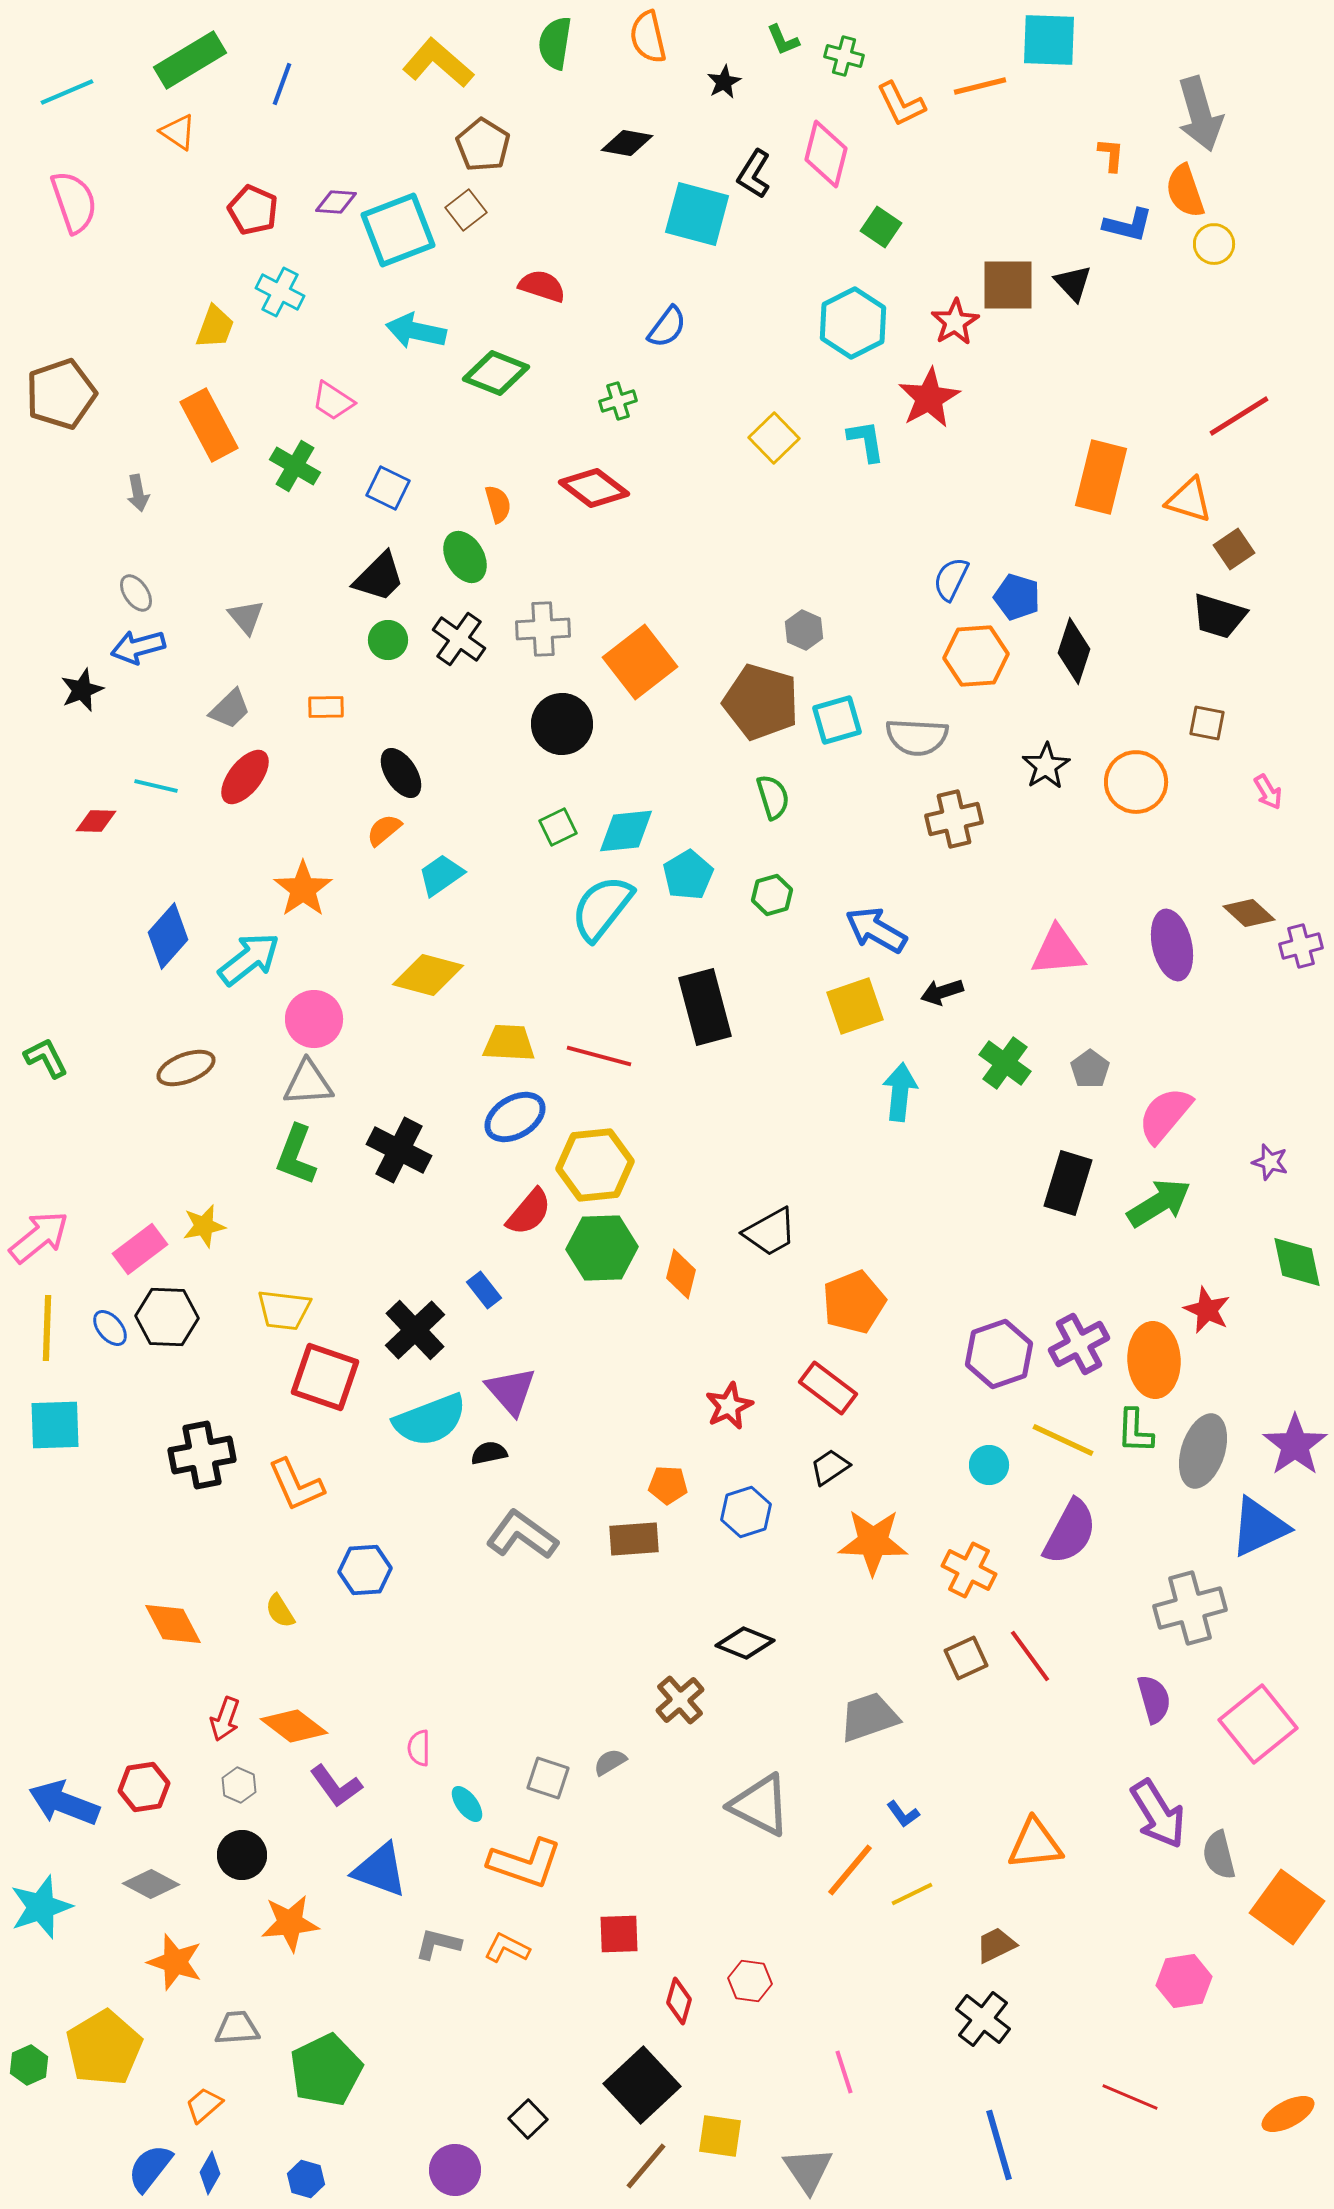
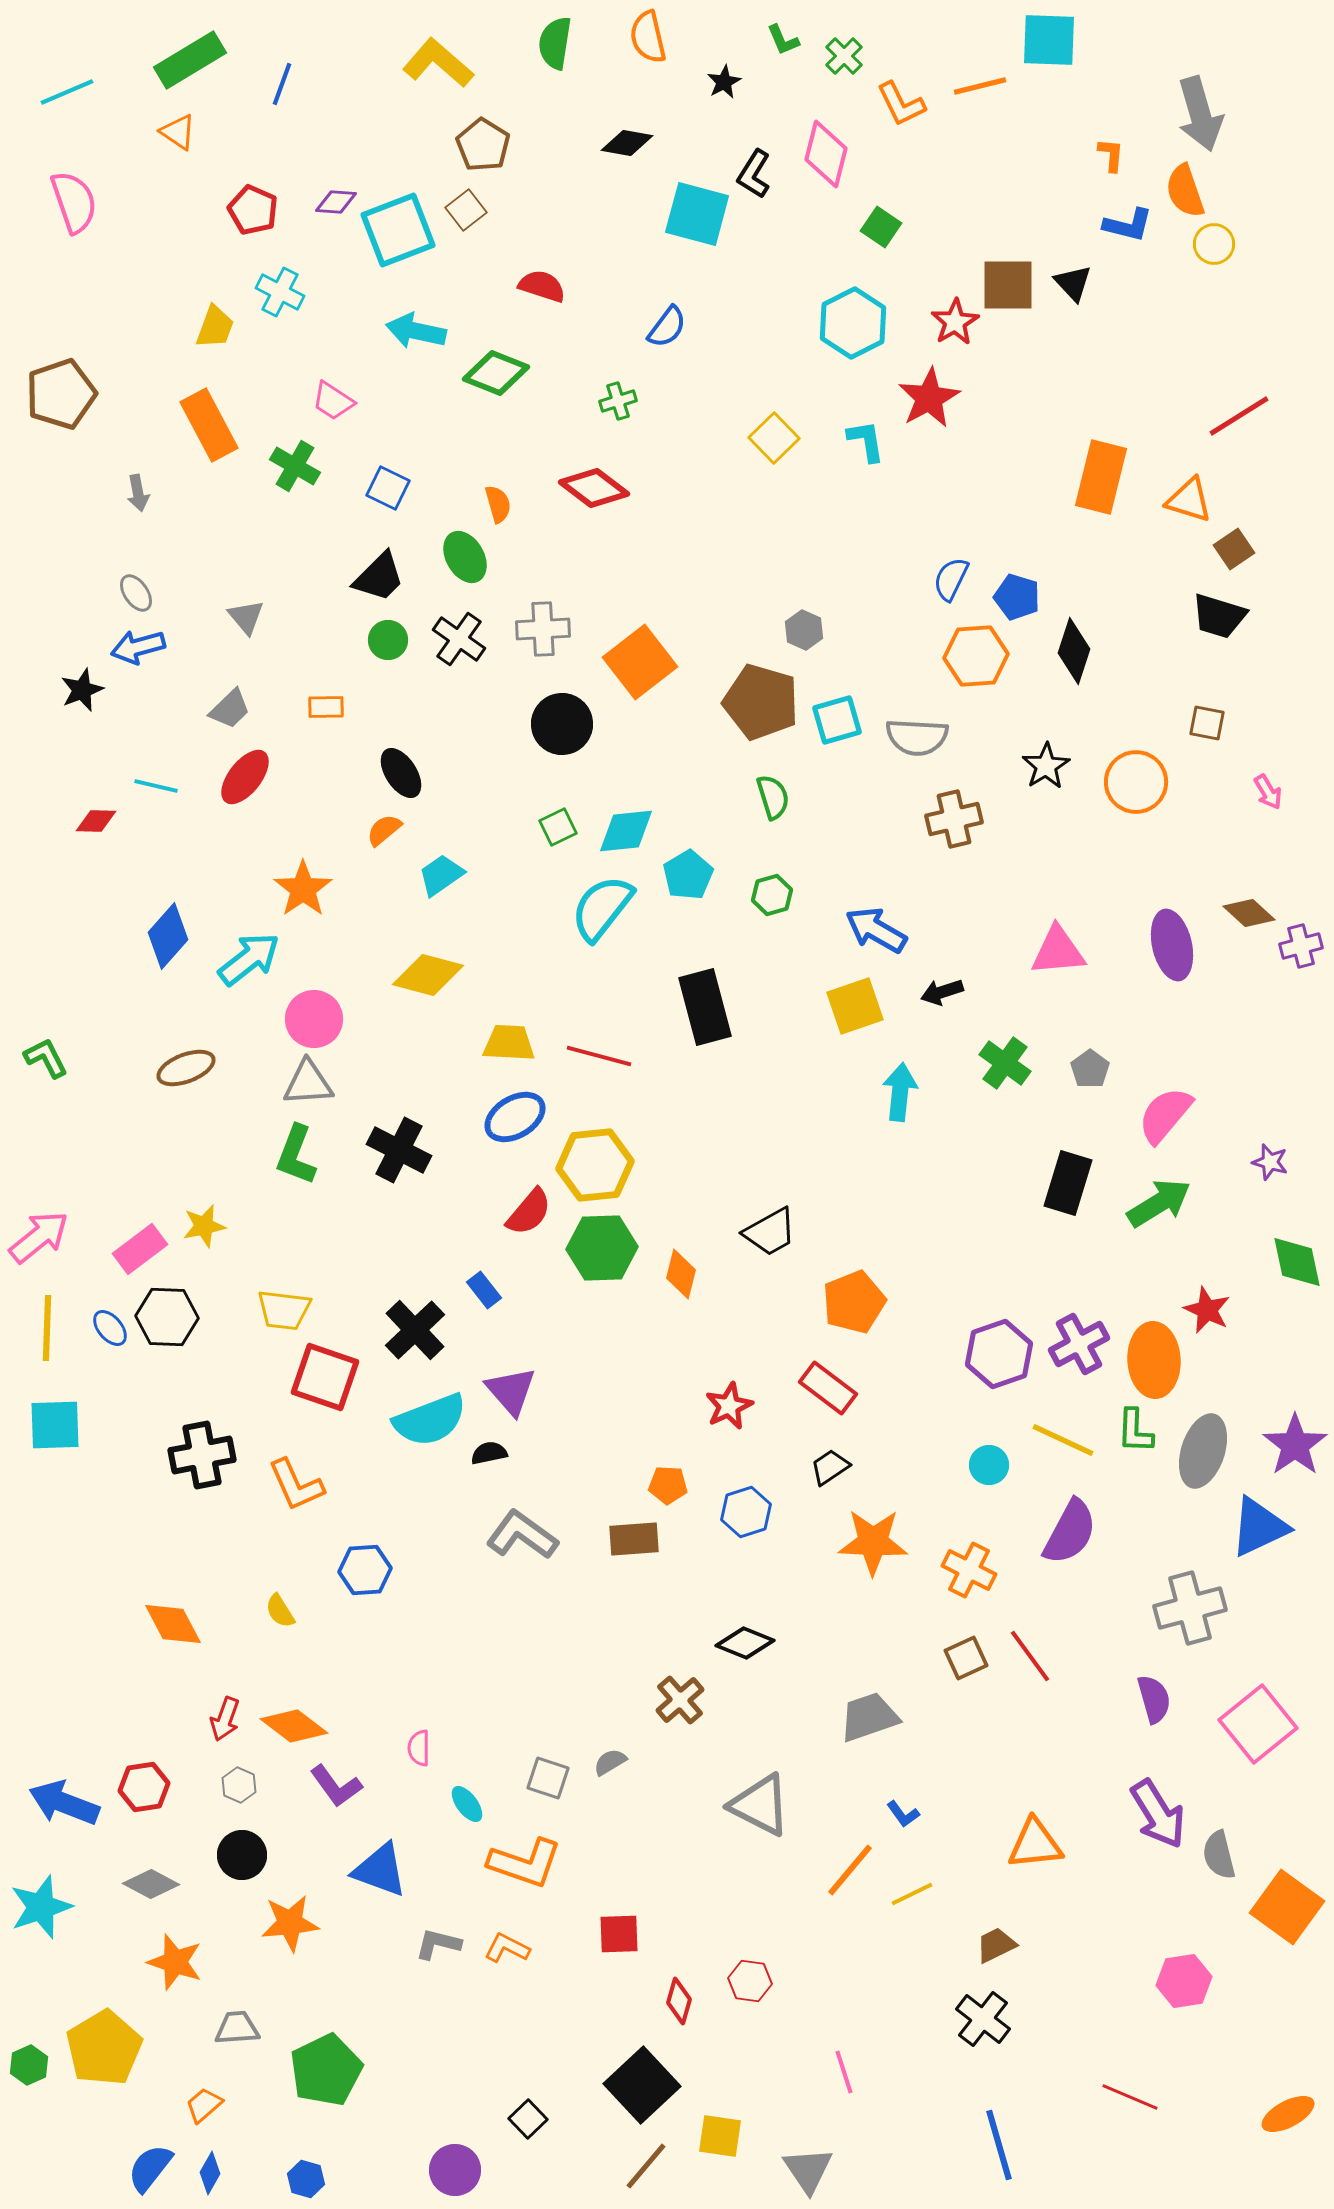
green cross at (844, 56): rotated 30 degrees clockwise
